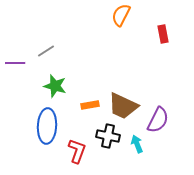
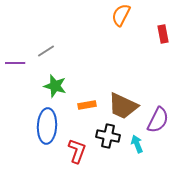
orange rectangle: moved 3 px left
